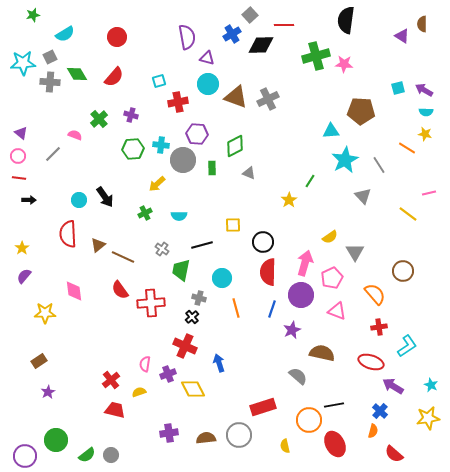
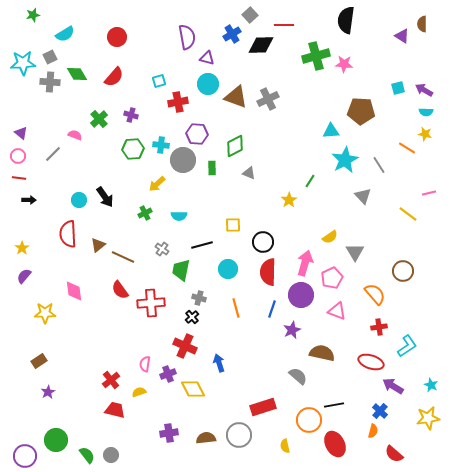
cyan circle at (222, 278): moved 6 px right, 9 px up
green semicircle at (87, 455): rotated 90 degrees counterclockwise
